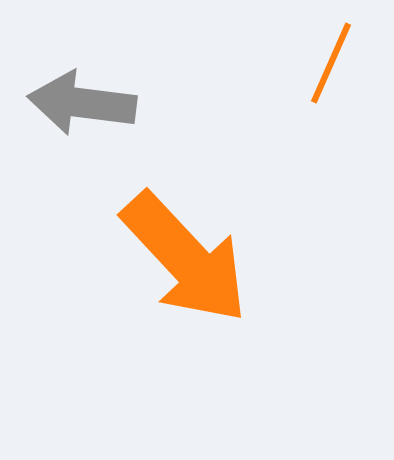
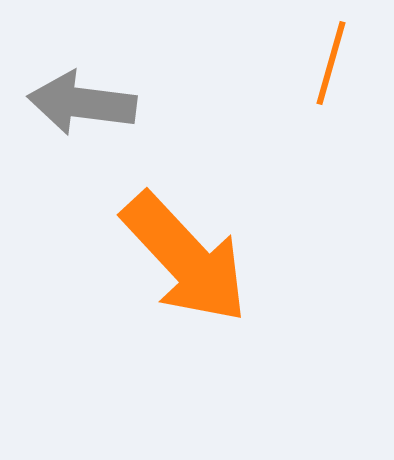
orange line: rotated 8 degrees counterclockwise
